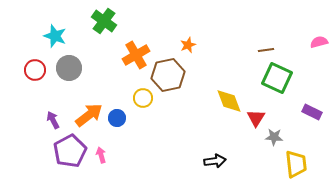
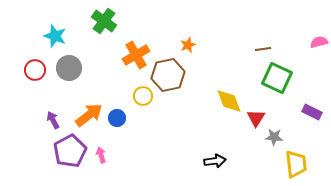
brown line: moved 3 px left, 1 px up
yellow circle: moved 2 px up
